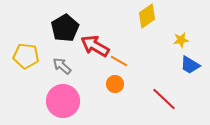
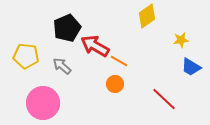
black pentagon: moved 2 px right; rotated 8 degrees clockwise
blue trapezoid: moved 1 px right, 2 px down
pink circle: moved 20 px left, 2 px down
